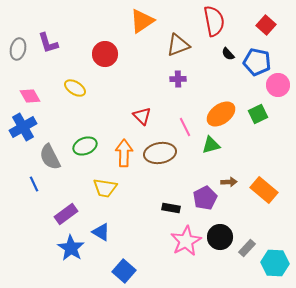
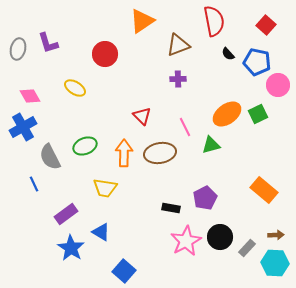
orange ellipse: moved 6 px right
brown arrow: moved 47 px right, 53 px down
